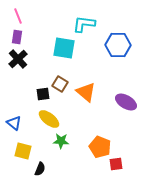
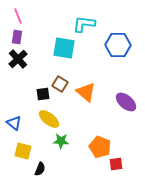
purple ellipse: rotated 10 degrees clockwise
